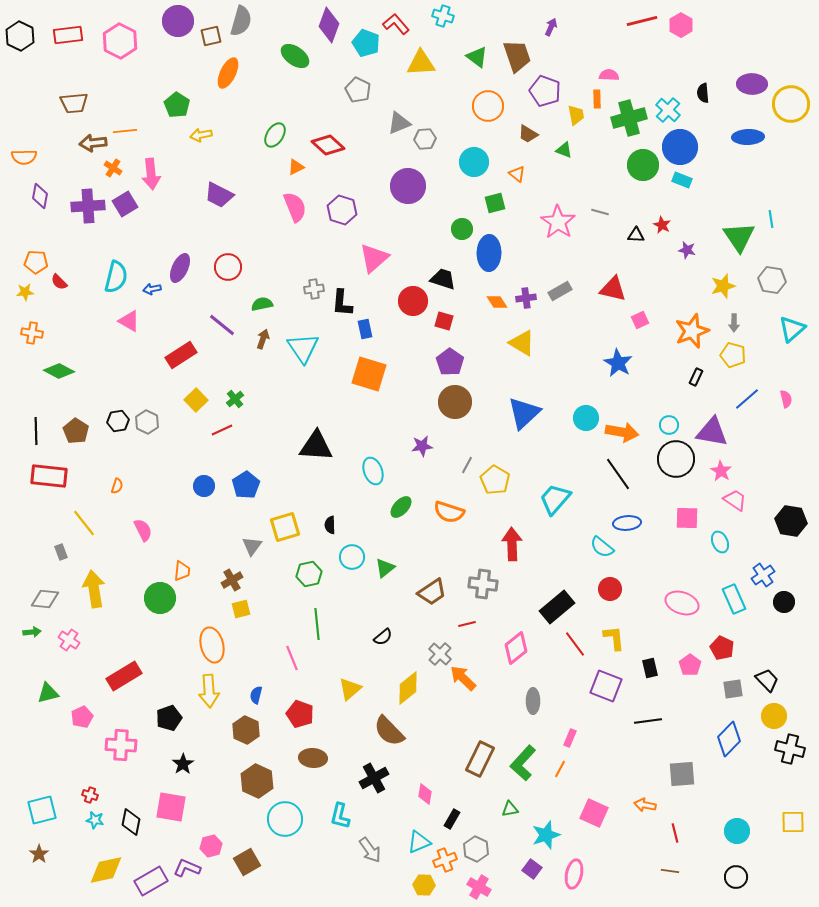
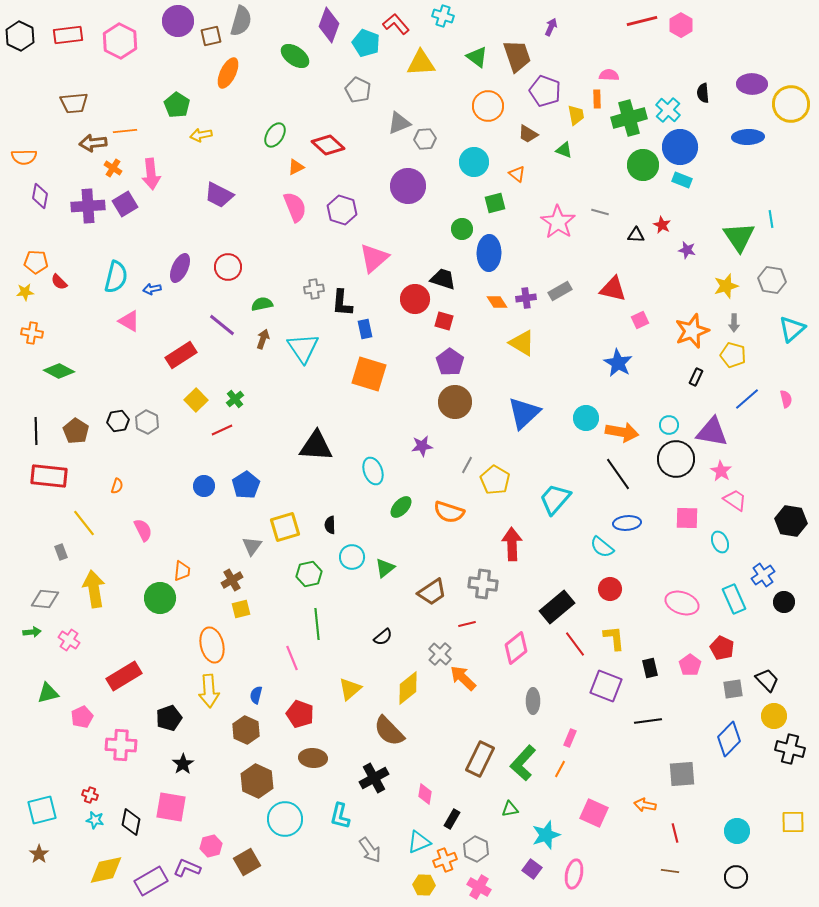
yellow star at (723, 286): moved 3 px right
red circle at (413, 301): moved 2 px right, 2 px up
